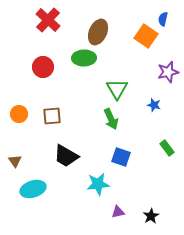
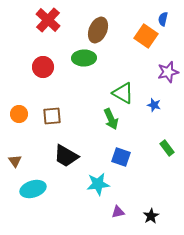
brown ellipse: moved 2 px up
green triangle: moved 6 px right, 4 px down; rotated 30 degrees counterclockwise
